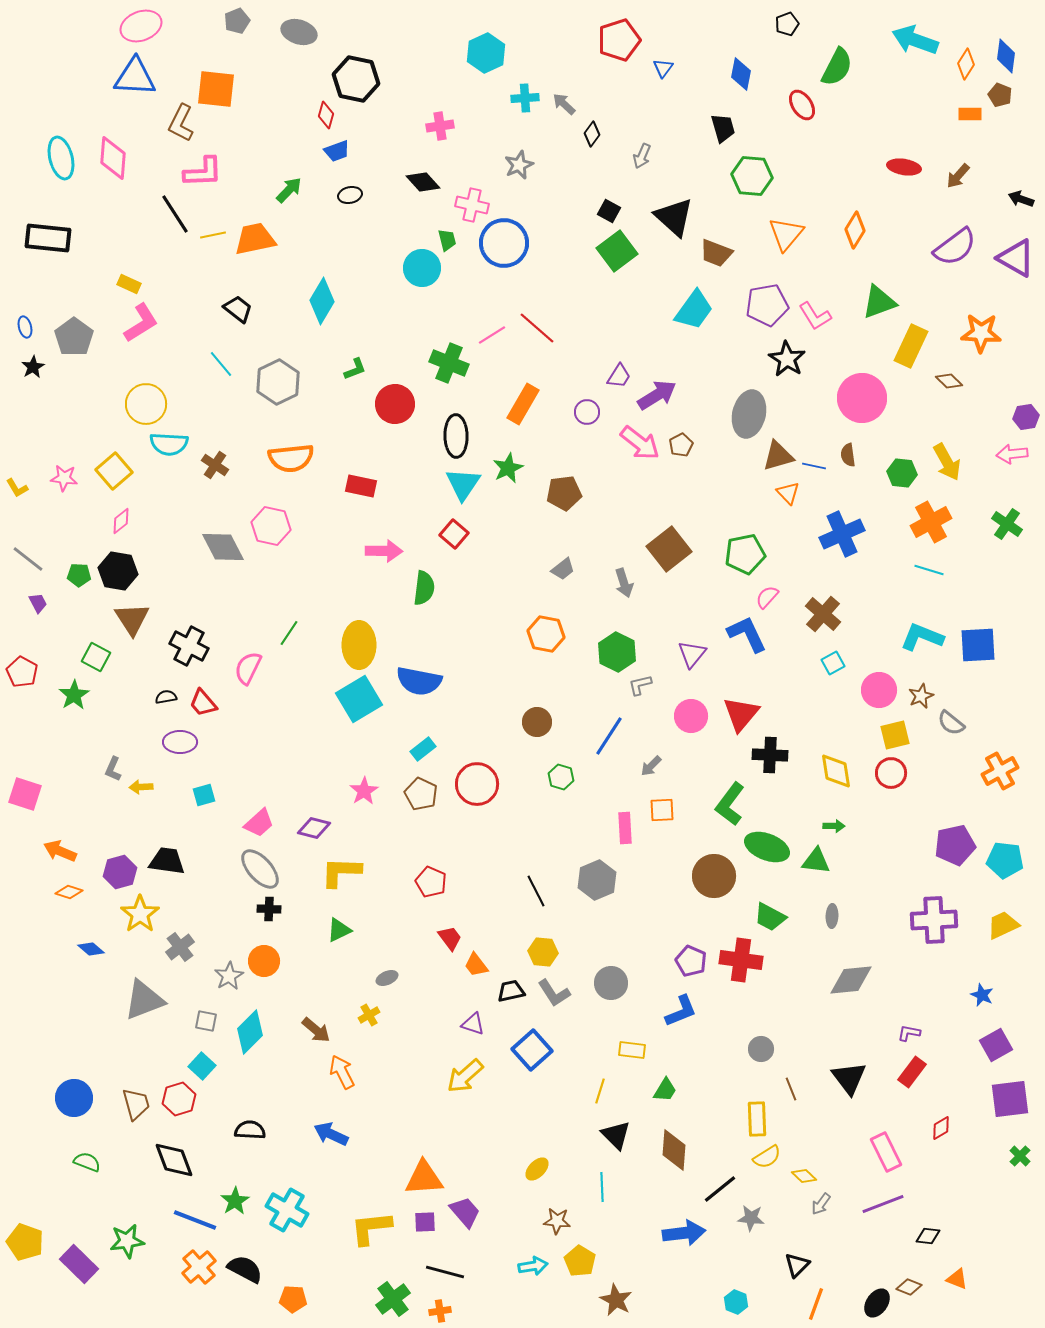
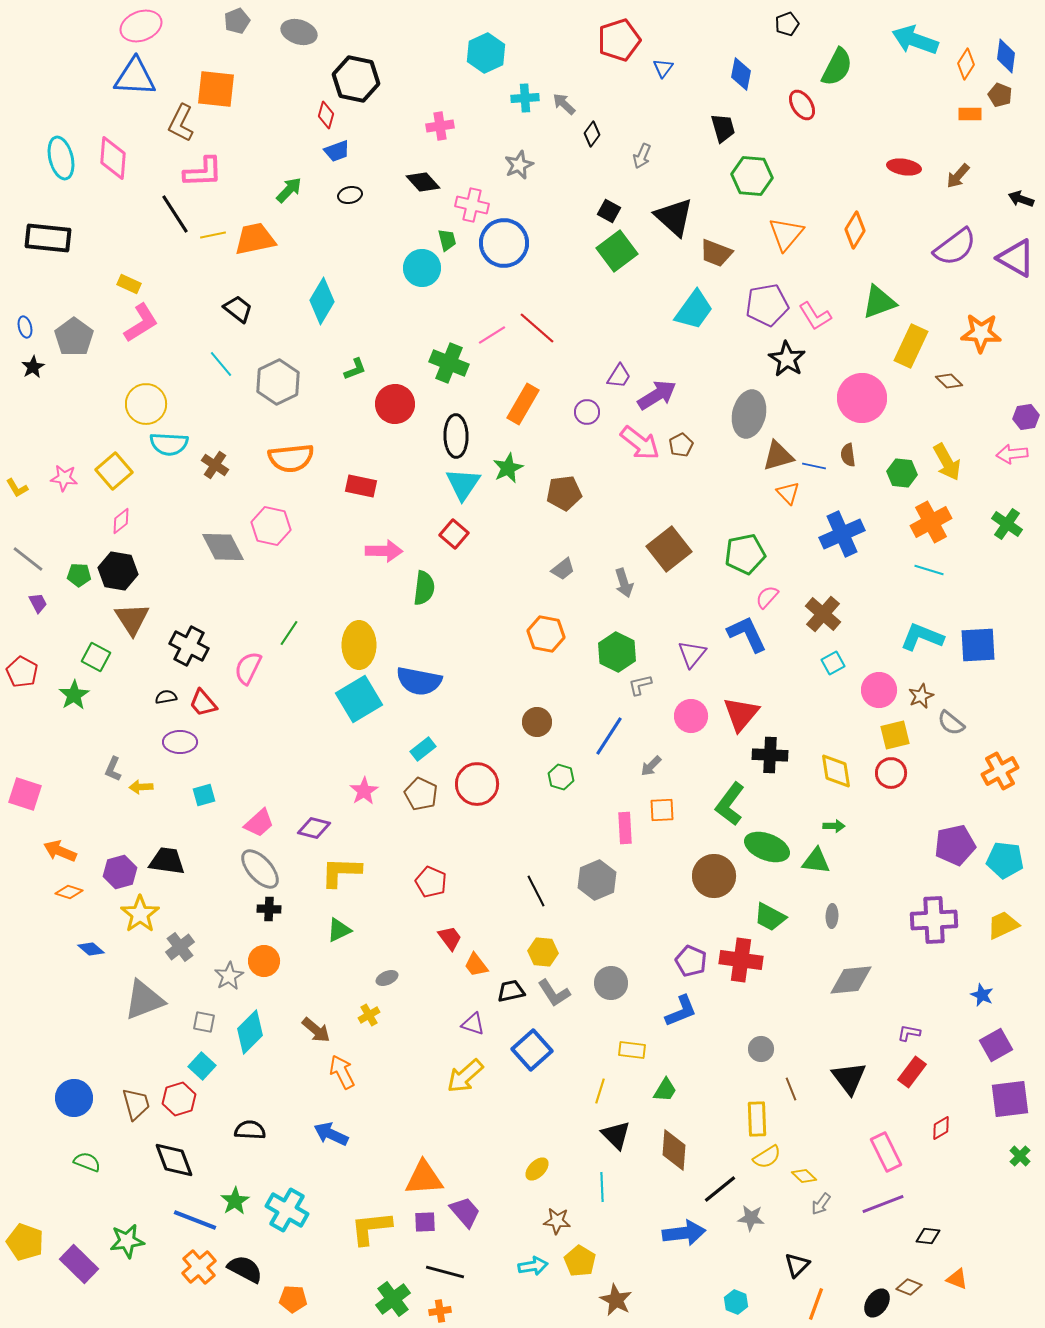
gray square at (206, 1021): moved 2 px left, 1 px down
